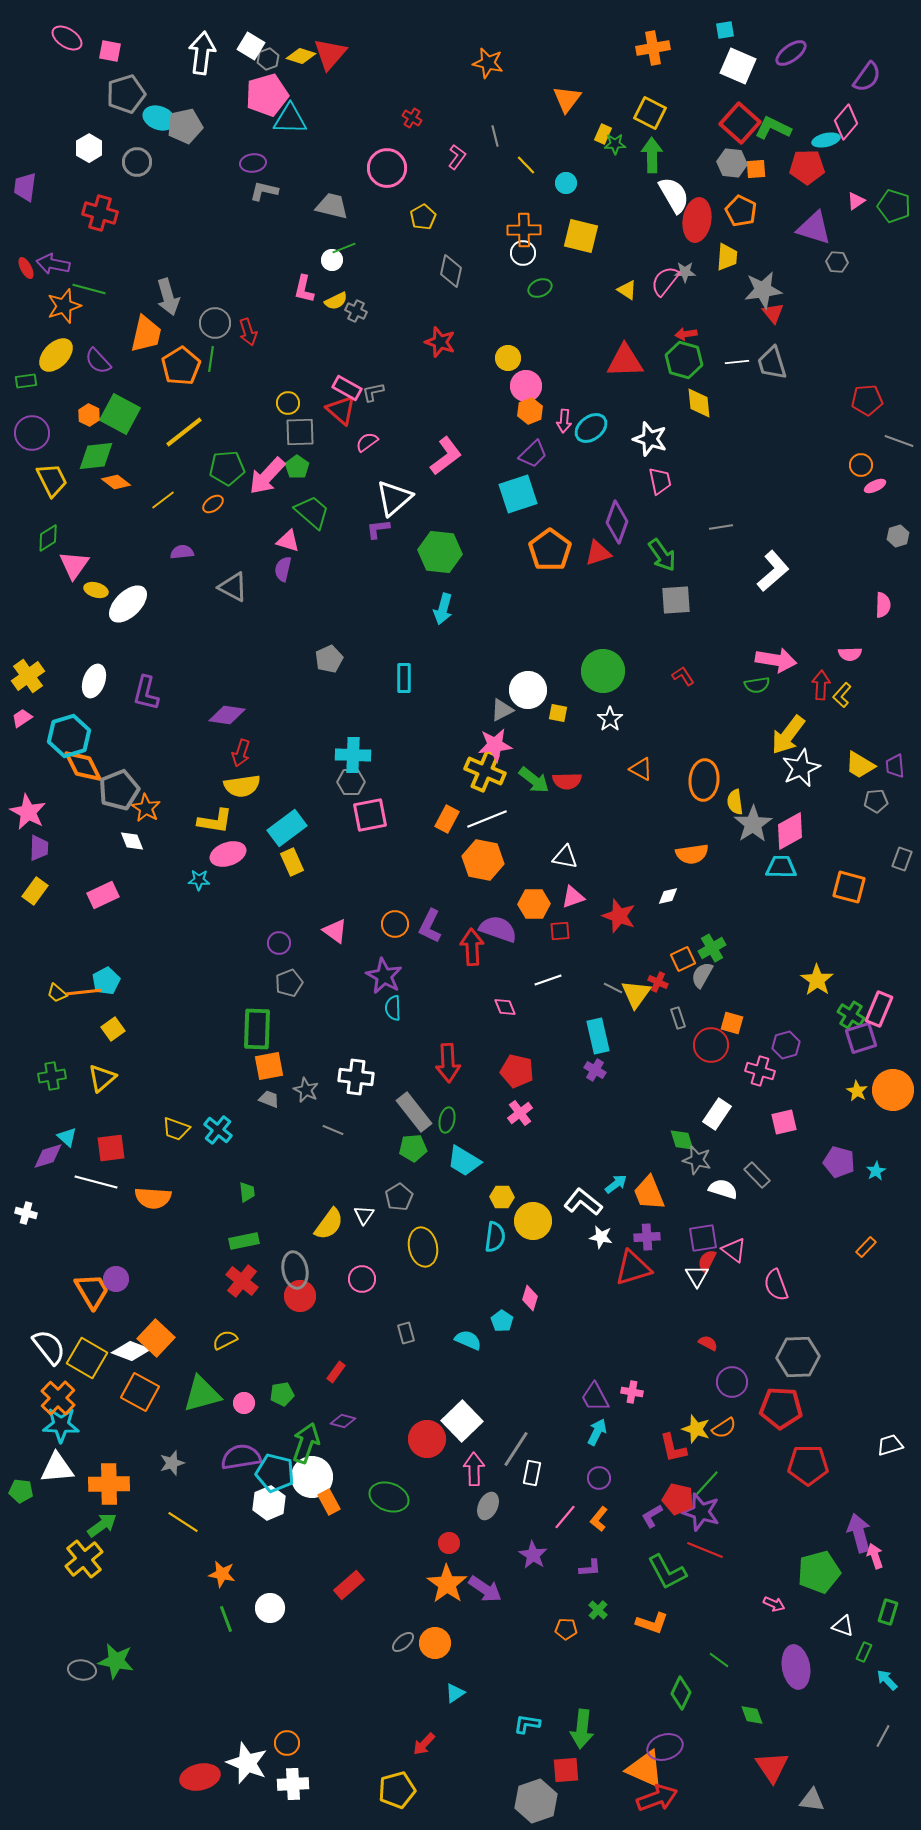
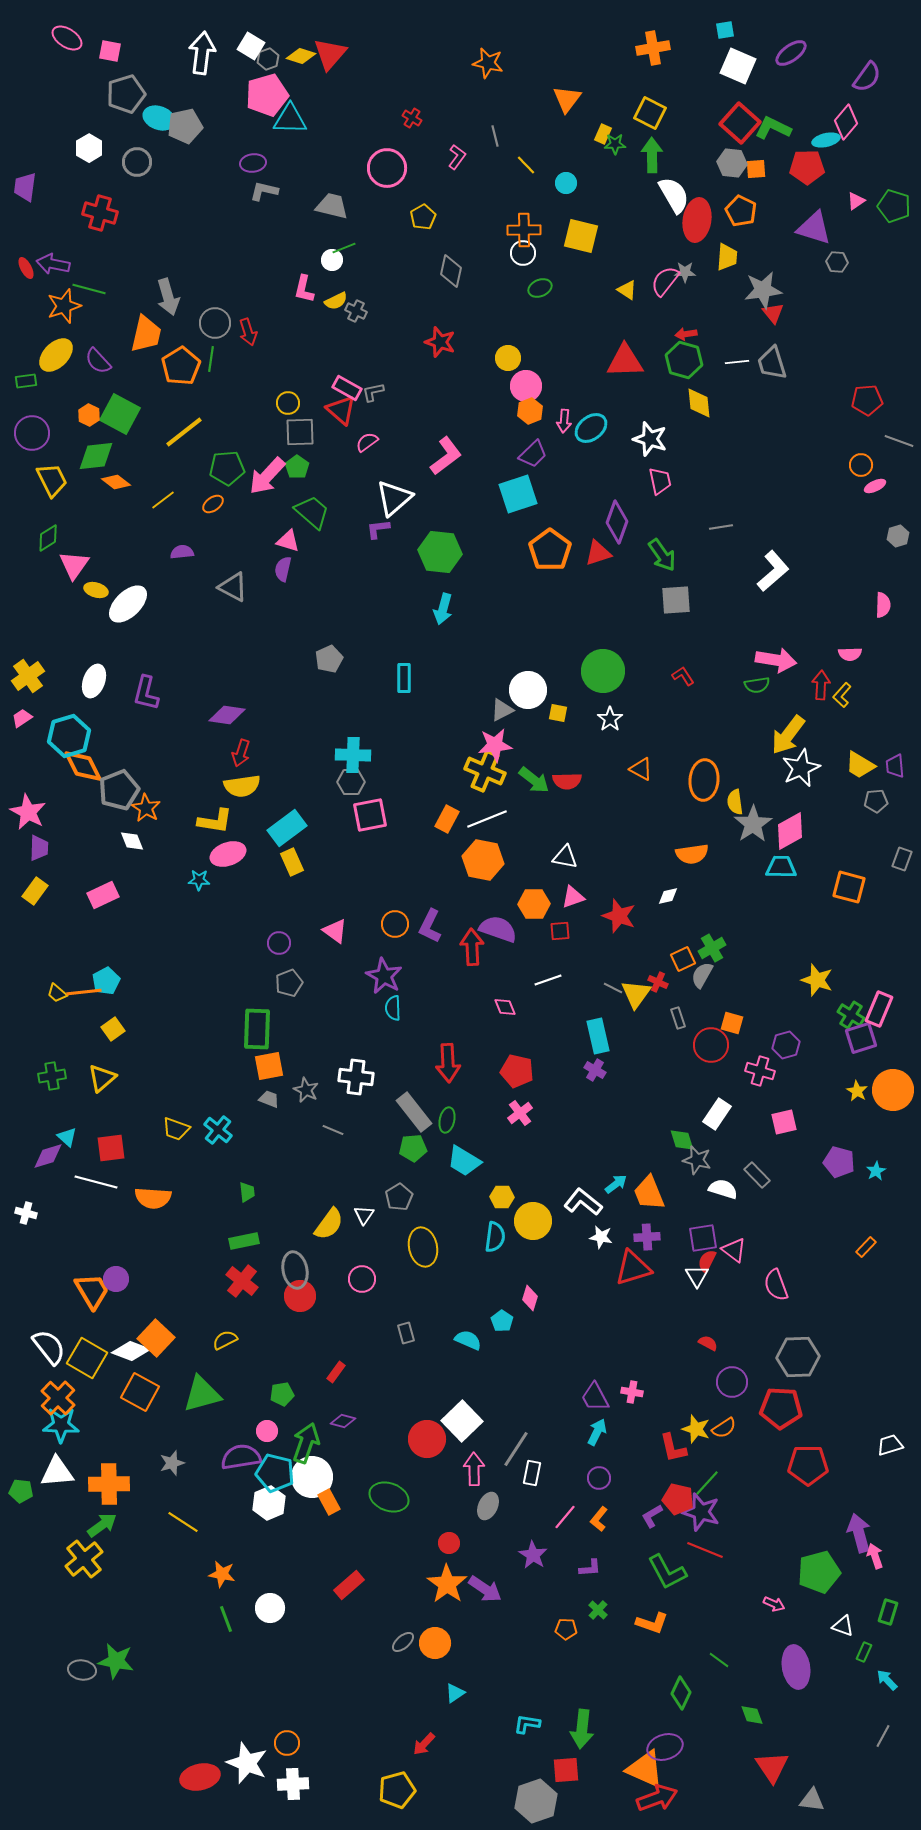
yellow star at (817, 980): rotated 16 degrees counterclockwise
pink circle at (244, 1403): moved 23 px right, 28 px down
white triangle at (57, 1468): moved 4 px down
